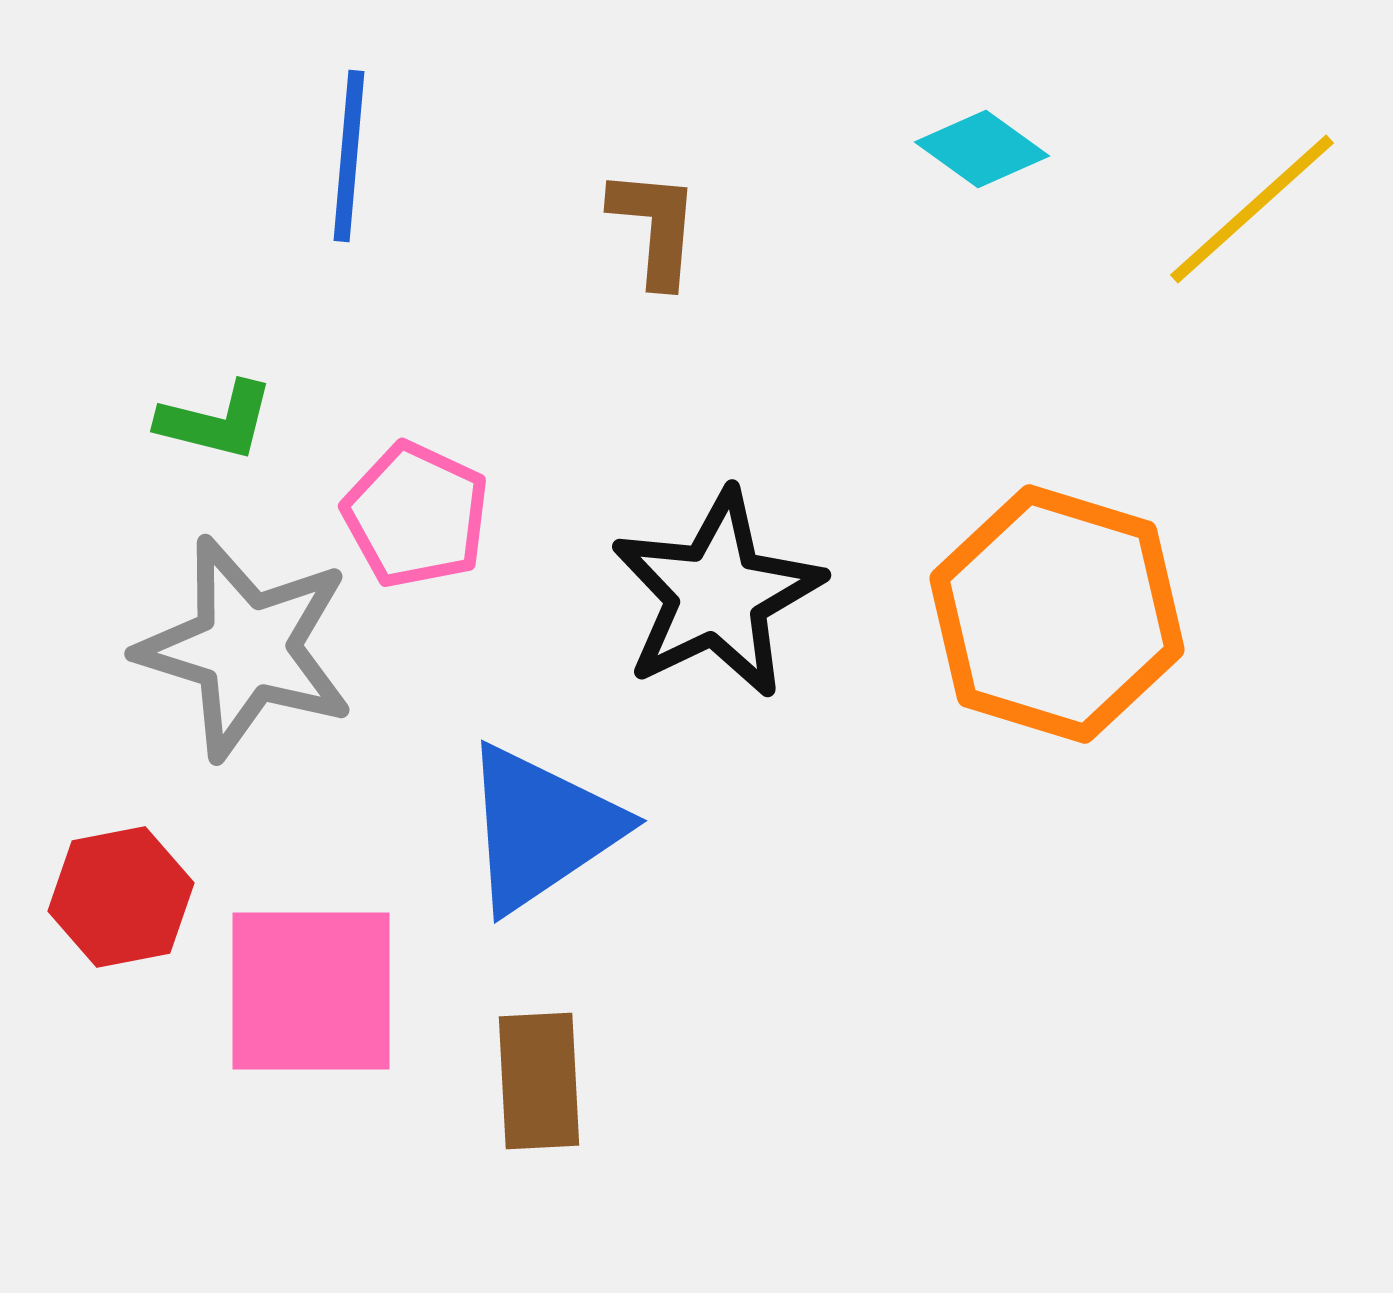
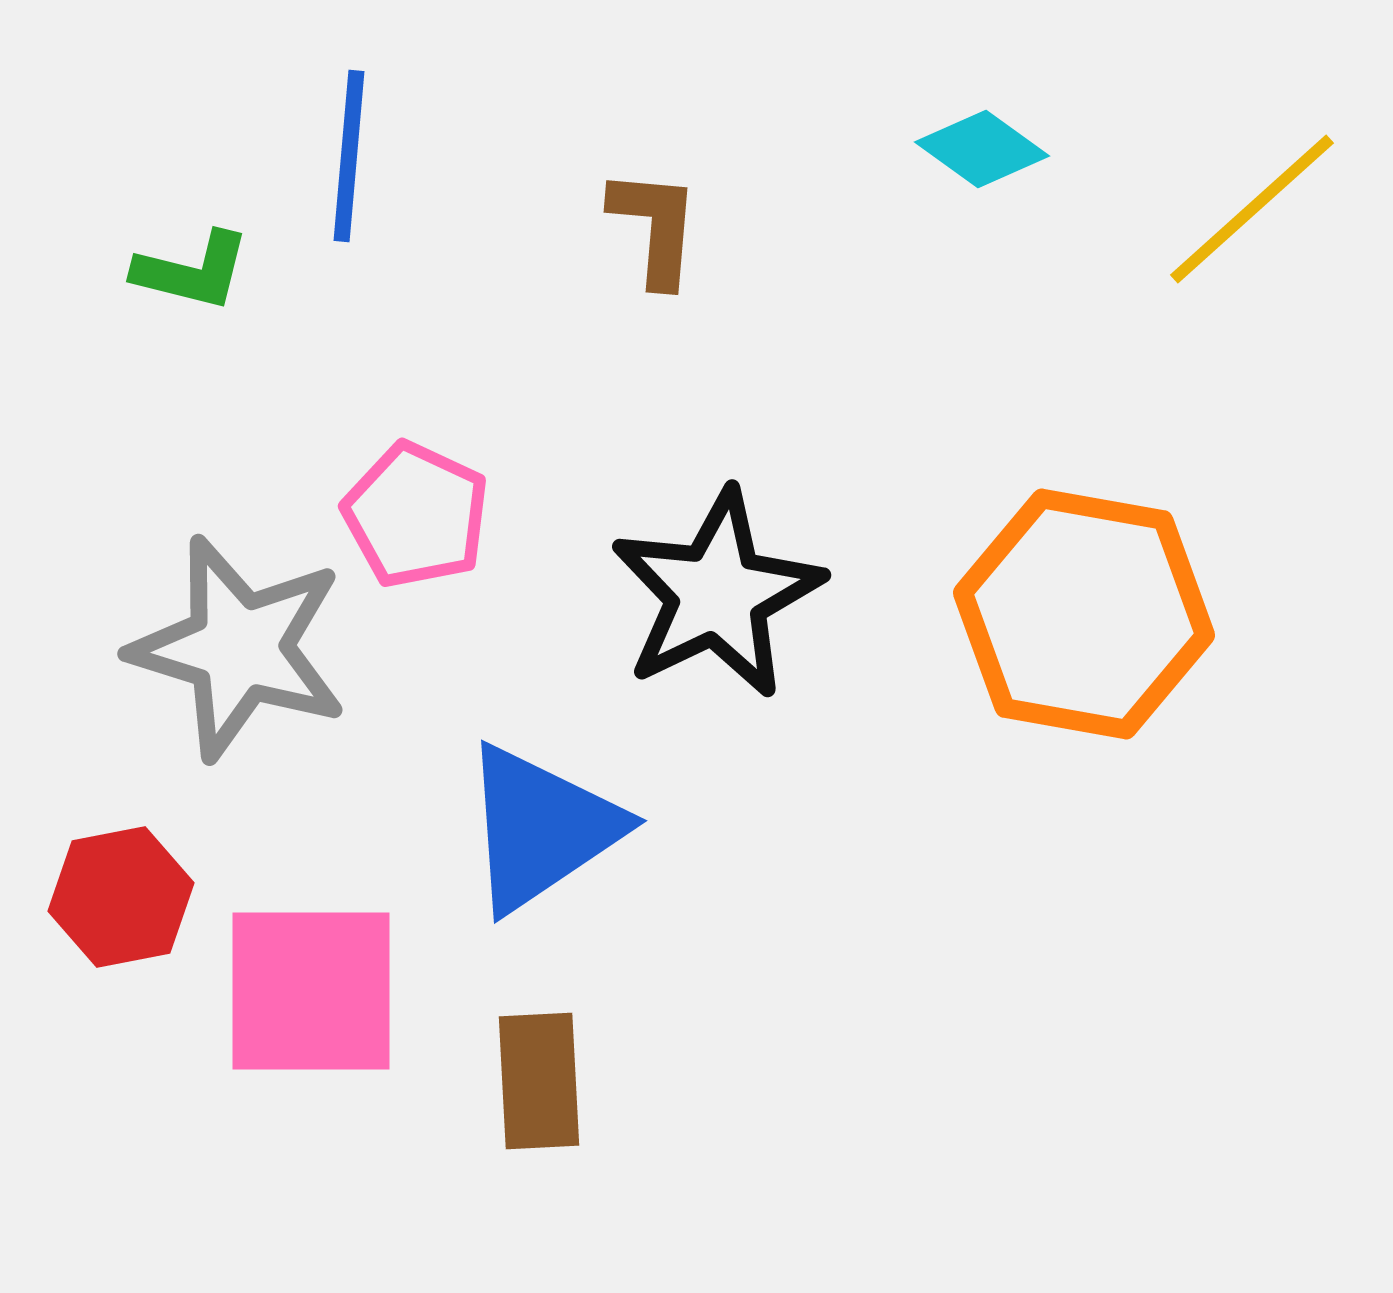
green L-shape: moved 24 px left, 150 px up
orange hexagon: moved 27 px right; rotated 7 degrees counterclockwise
gray star: moved 7 px left
